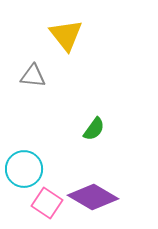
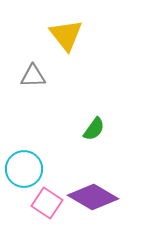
gray triangle: rotated 8 degrees counterclockwise
